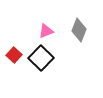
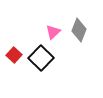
pink triangle: moved 7 px right, 1 px down; rotated 21 degrees counterclockwise
